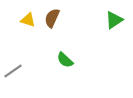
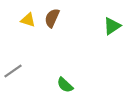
green triangle: moved 2 px left, 6 px down
green semicircle: moved 25 px down
